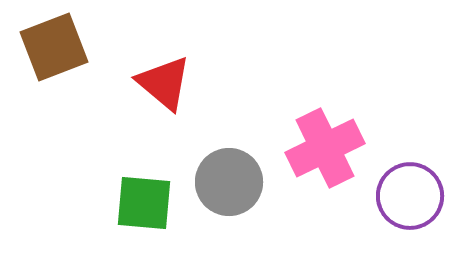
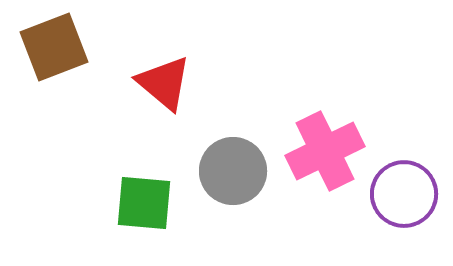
pink cross: moved 3 px down
gray circle: moved 4 px right, 11 px up
purple circle: moved 6 px left, 2 px up
